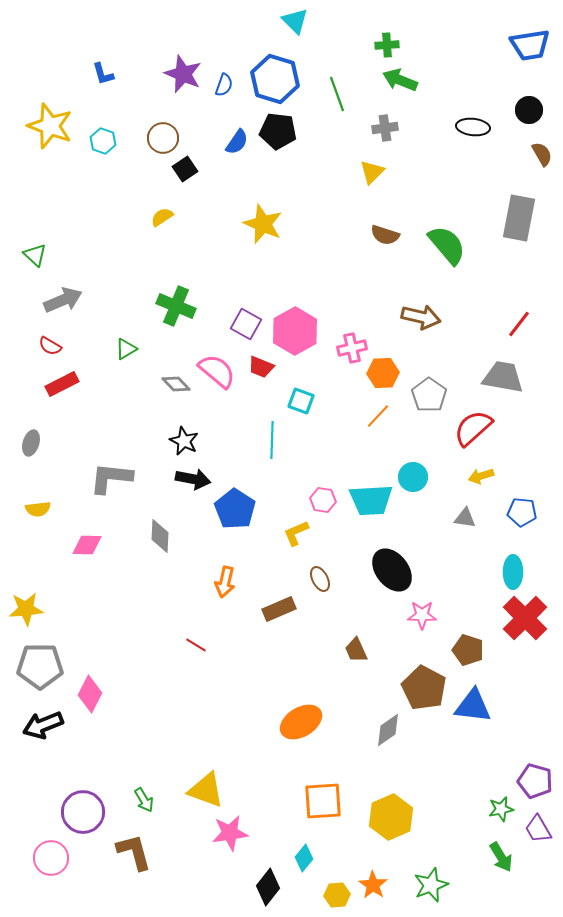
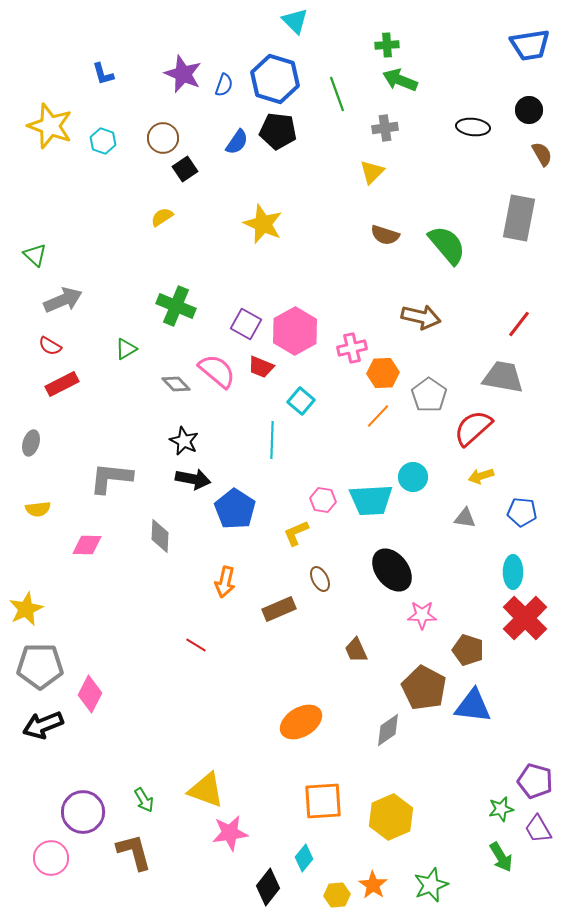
cyan square at (301, 401): rotated 20 degrees clockwise
yellow star at (26, 609): rotated 20 degrees counterclockwise
